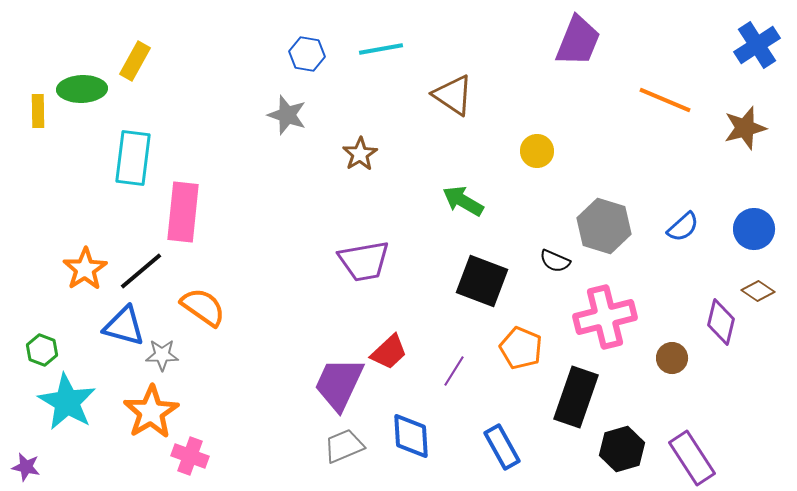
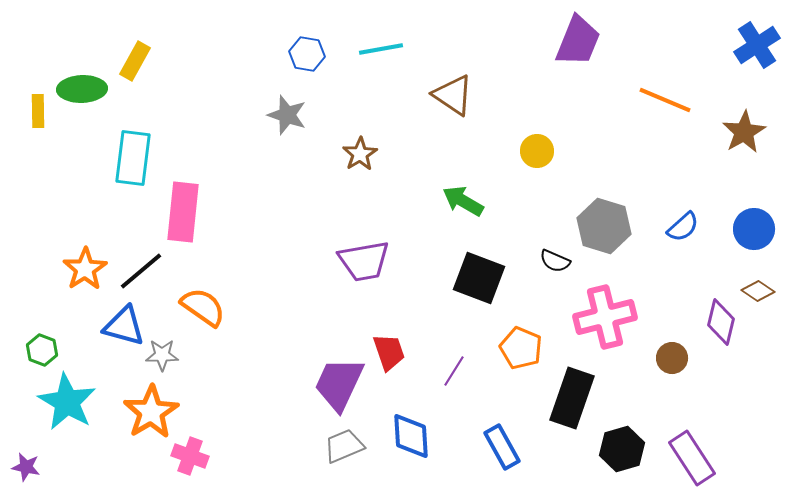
brown star at (745, 128): moved 1 px left, 4 px down; rotated 15 degrees counterclockwise
black square at (482, 281): moved 3 px left, 3 px up
red trapezoid at (389, 352): rotated 66 degrees counterclockwise
black rectangle at (576, 397): moved 4 px left, 1 px down
